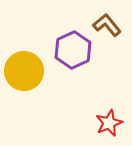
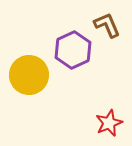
brown L-shape: rotated 16 degrees clockwise
yellow circle: moved 5 px right, 4 px down
